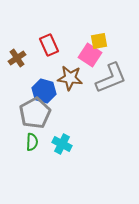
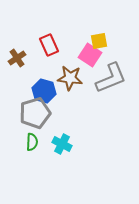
gray pentagon: rotated 12 degrees clockwise
